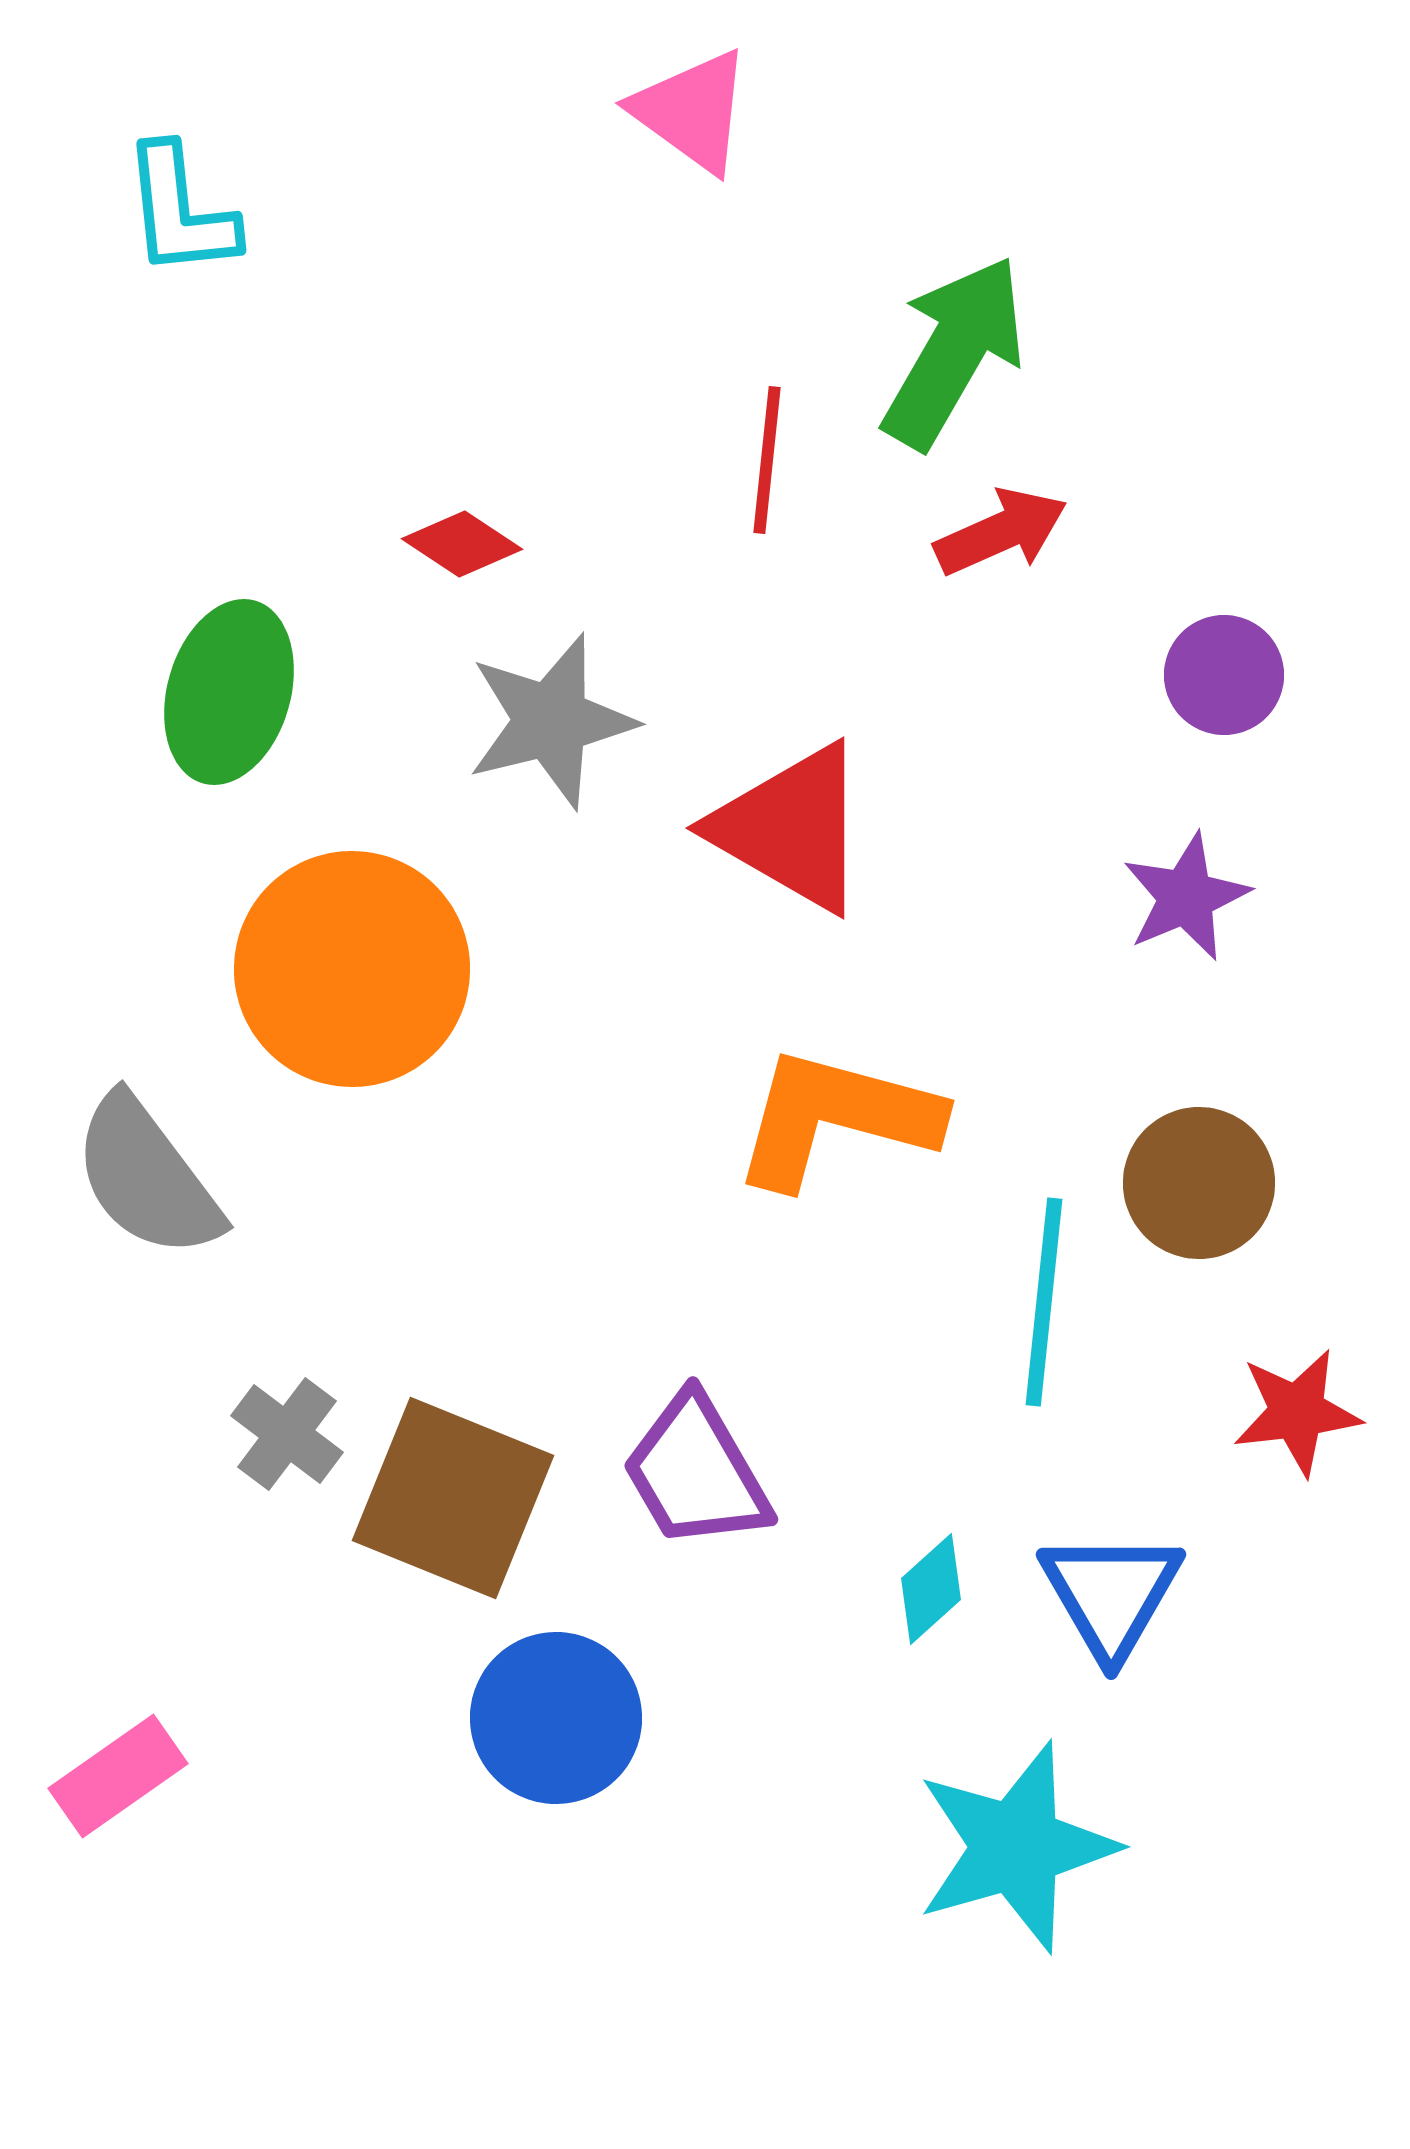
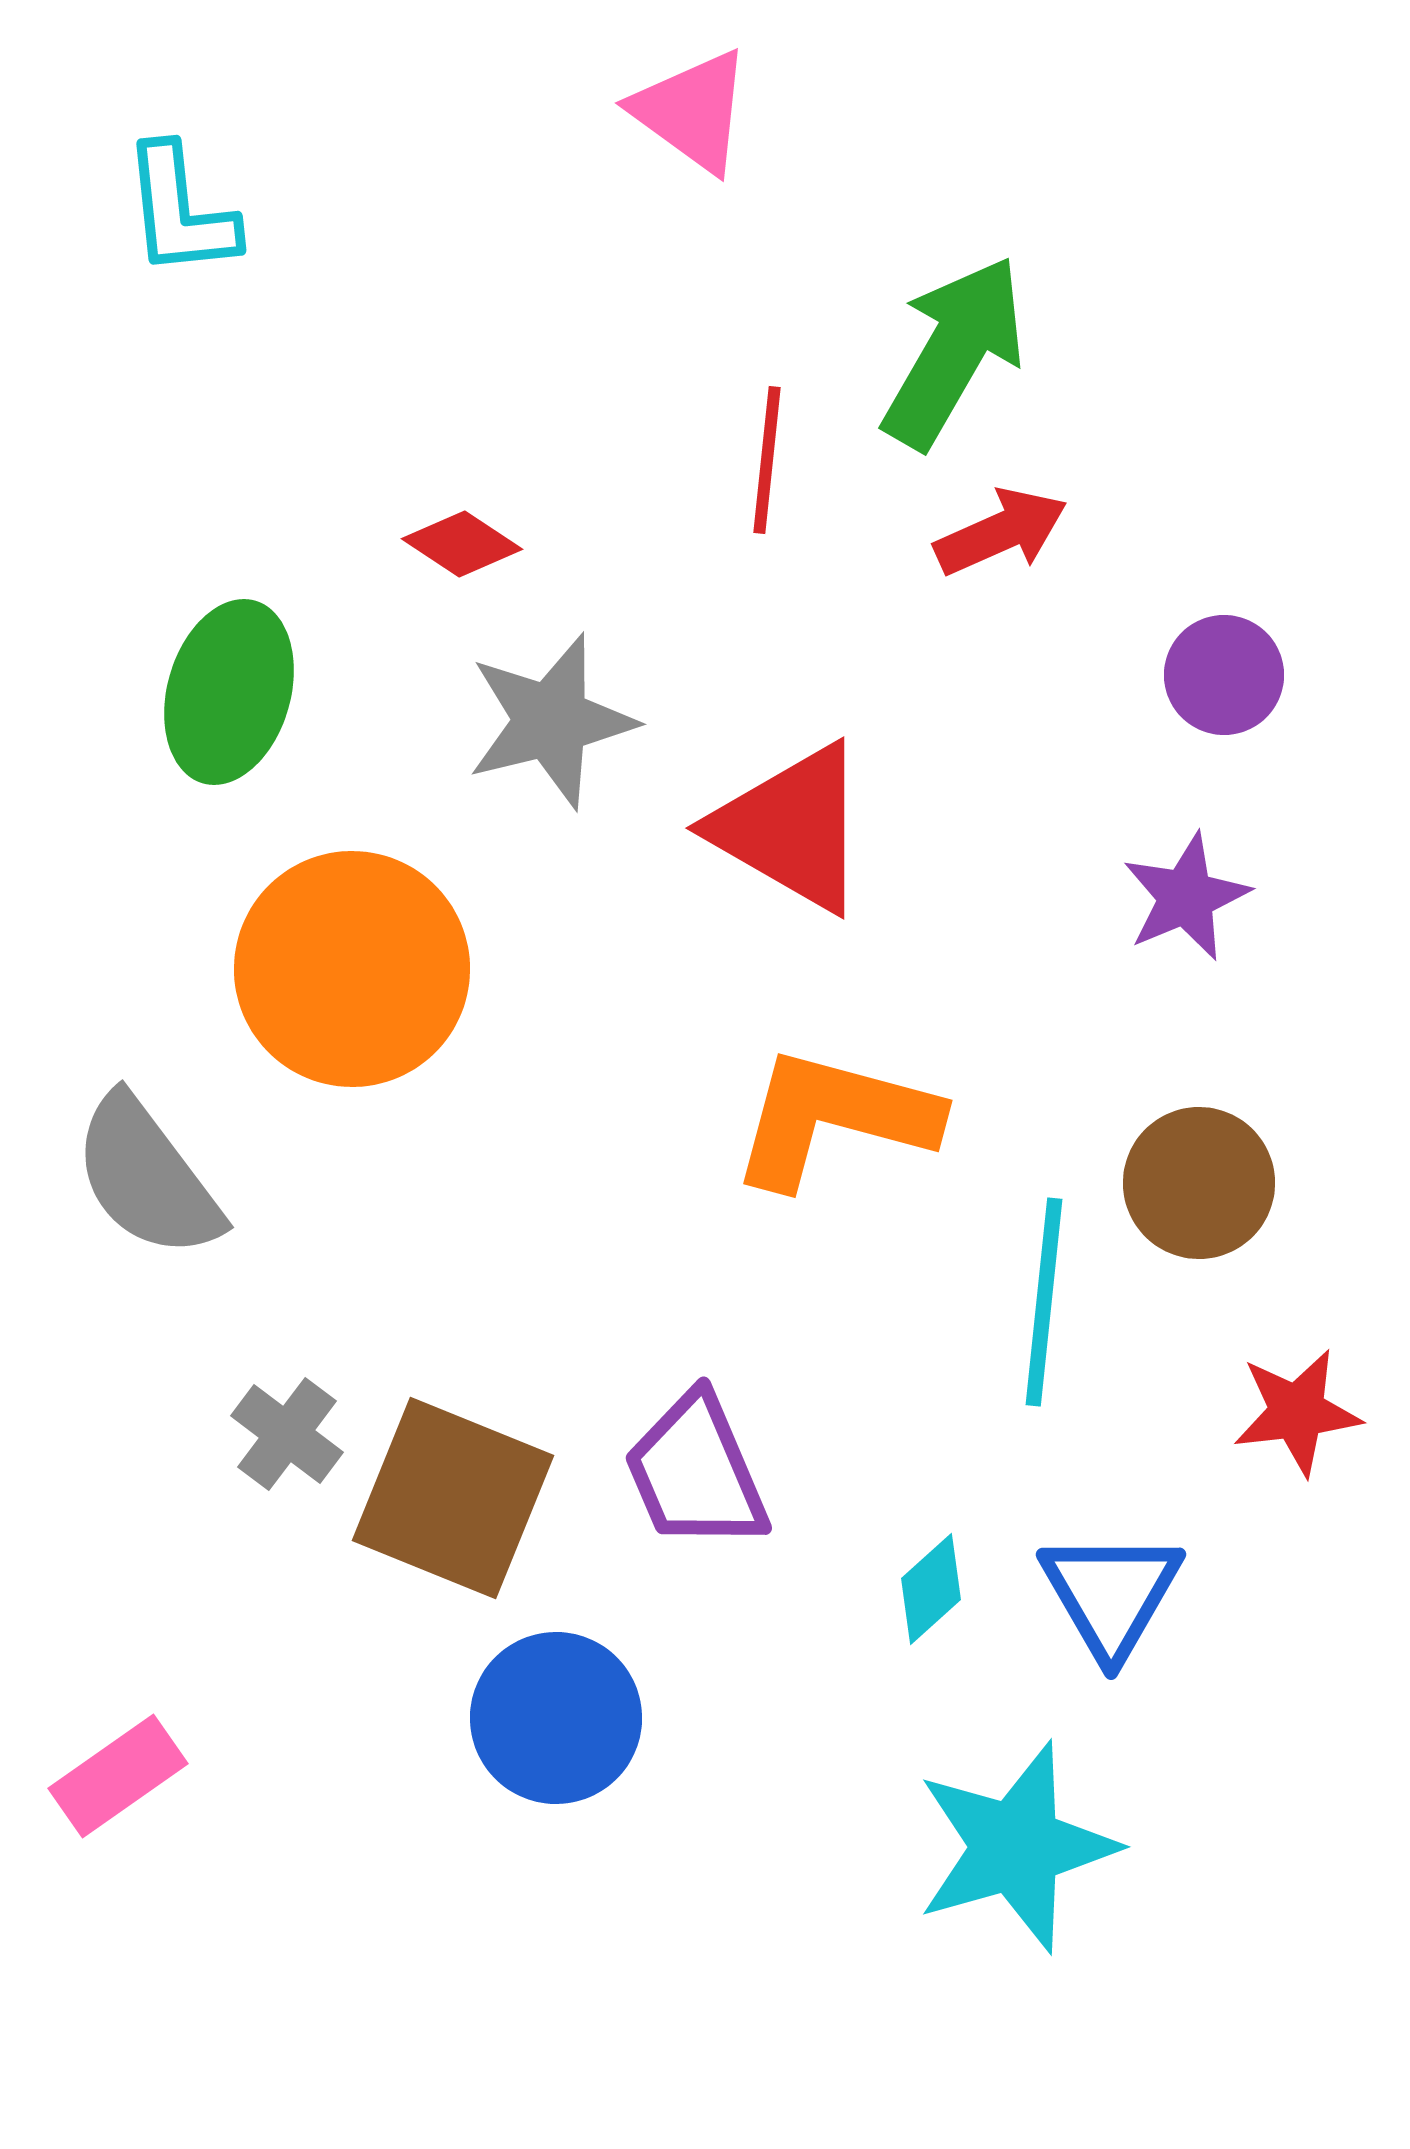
orange L-shape: moved 2 px left
purple trapezoid: rotated 7 degrees clockwise
